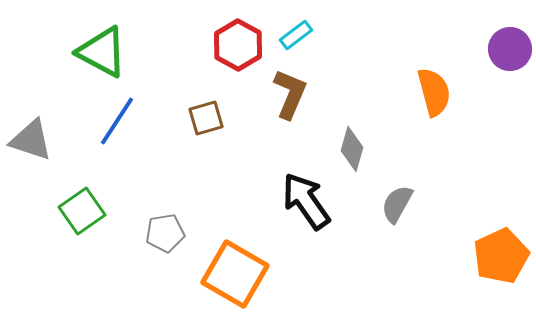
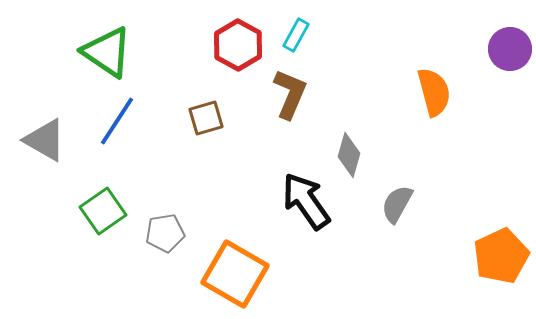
cyan rectangle: rotated 24 degrees counterclockwise
green triangle: moved 5 px right; rotated 6 degrees clockwise
gray triangle: moved 14 px right; rotated 12 degrees clockwise
gray diamond: moved 3 px left, 6 px down
green square: moved 21 px right
